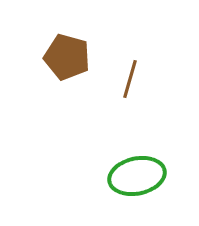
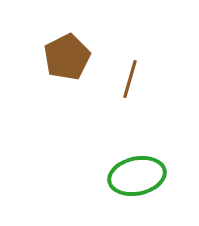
brown pentagon: rotated 30 degrees clockwise
